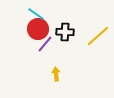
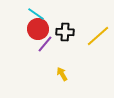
yellow arrow: moved 6 px right; rotated 24 degrees counterclockwise
